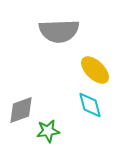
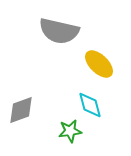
gray semicircle: rotated 15 degrees clockwise
yellow ellipse: moved 4 px right, 6 px up
green star: moved 22 px right
